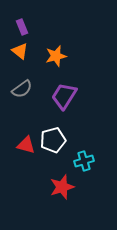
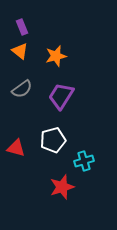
purple trapezoid: moved 3 px left
red triangle: moved 10 px left, 3 px down
